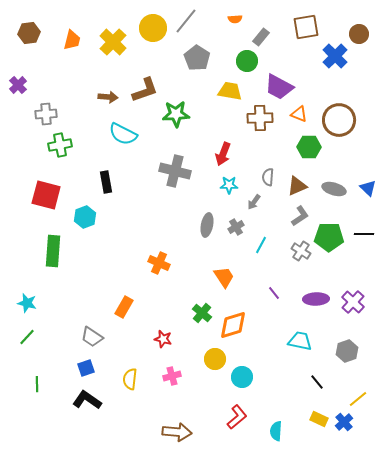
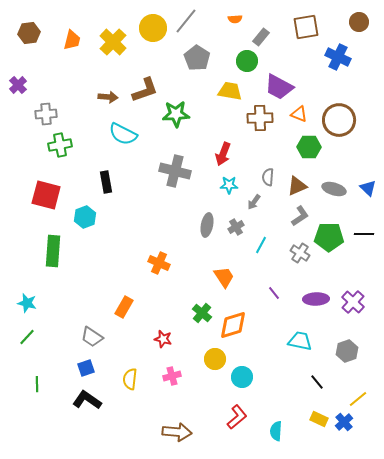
brown circle at (359, 34): moved 12 px up
blue cross at (335, 56): moved 3 px right, 1 px down; rotated 20 degrees counterclockwise
gray cross at (301, 251): moved 1 px left, 2 px down
